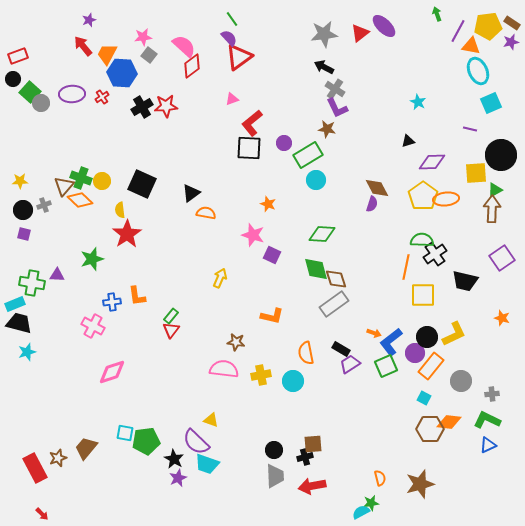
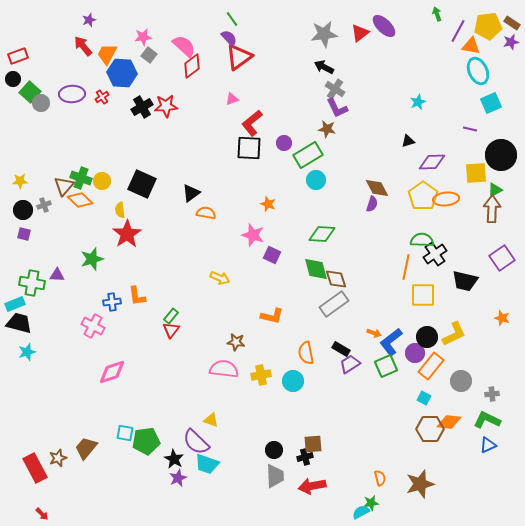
cyan star at (418, 102): rotated 21 degrees clockwise
yellow arrow at (220, 278): rotated 90 degrees clockwise
